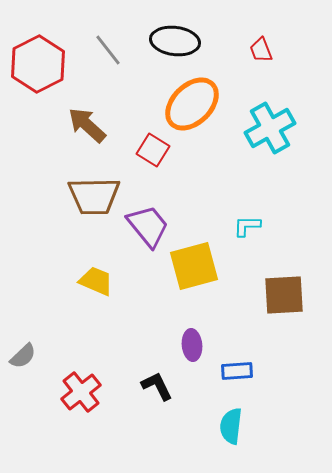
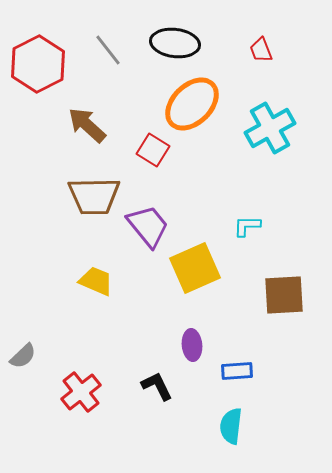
black ellipse: moved 2 px down
yellow square: moved 1 px right, 2 px down; rotated 9 degrees counterclockwise
